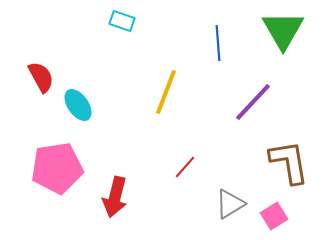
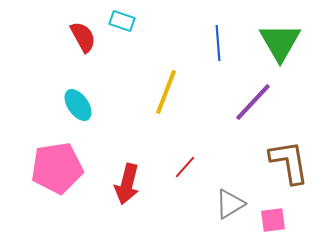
green triangle: moved 3 px left, 12 px down
red semicircle: moved 42 px right, 40 px up
red arrow: moved 12 px right, 13 px up
pink square: moved 1 px left, 4 px down; rotated 24 degrees clockwise
